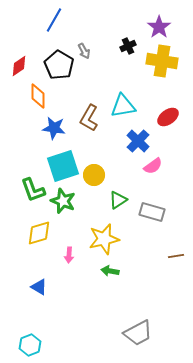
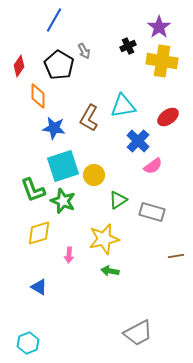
red diamond: rotated 20 degrees counterclockwise
cyan hexagon: moved 2 px left, 2 px up
